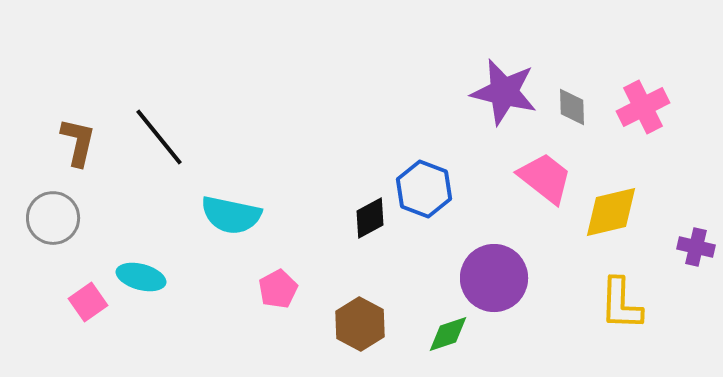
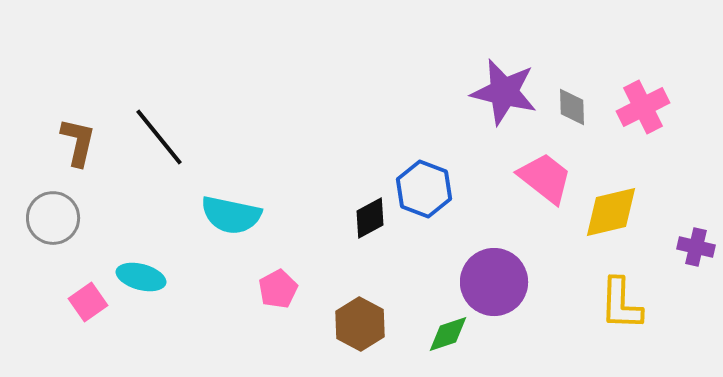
purple circle: moved 4 px down
